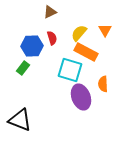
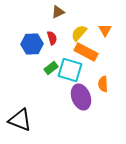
brown triangle: moved 8 px right
blue hexagon: moved 2 px up
green rectangle: moved 28 px right; rotated 16 degrees clockwise
